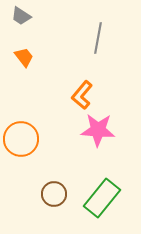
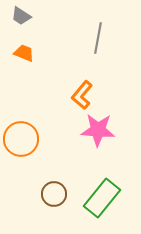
orange trapezoid: moved 4 px up; rotated 30 degrees counterclockwise
